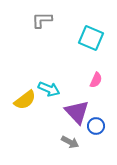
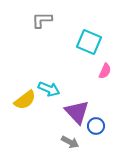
cyan square: moved 2 px left, 4 px down
pink semicircle: moved 9 px right, 9 px up
